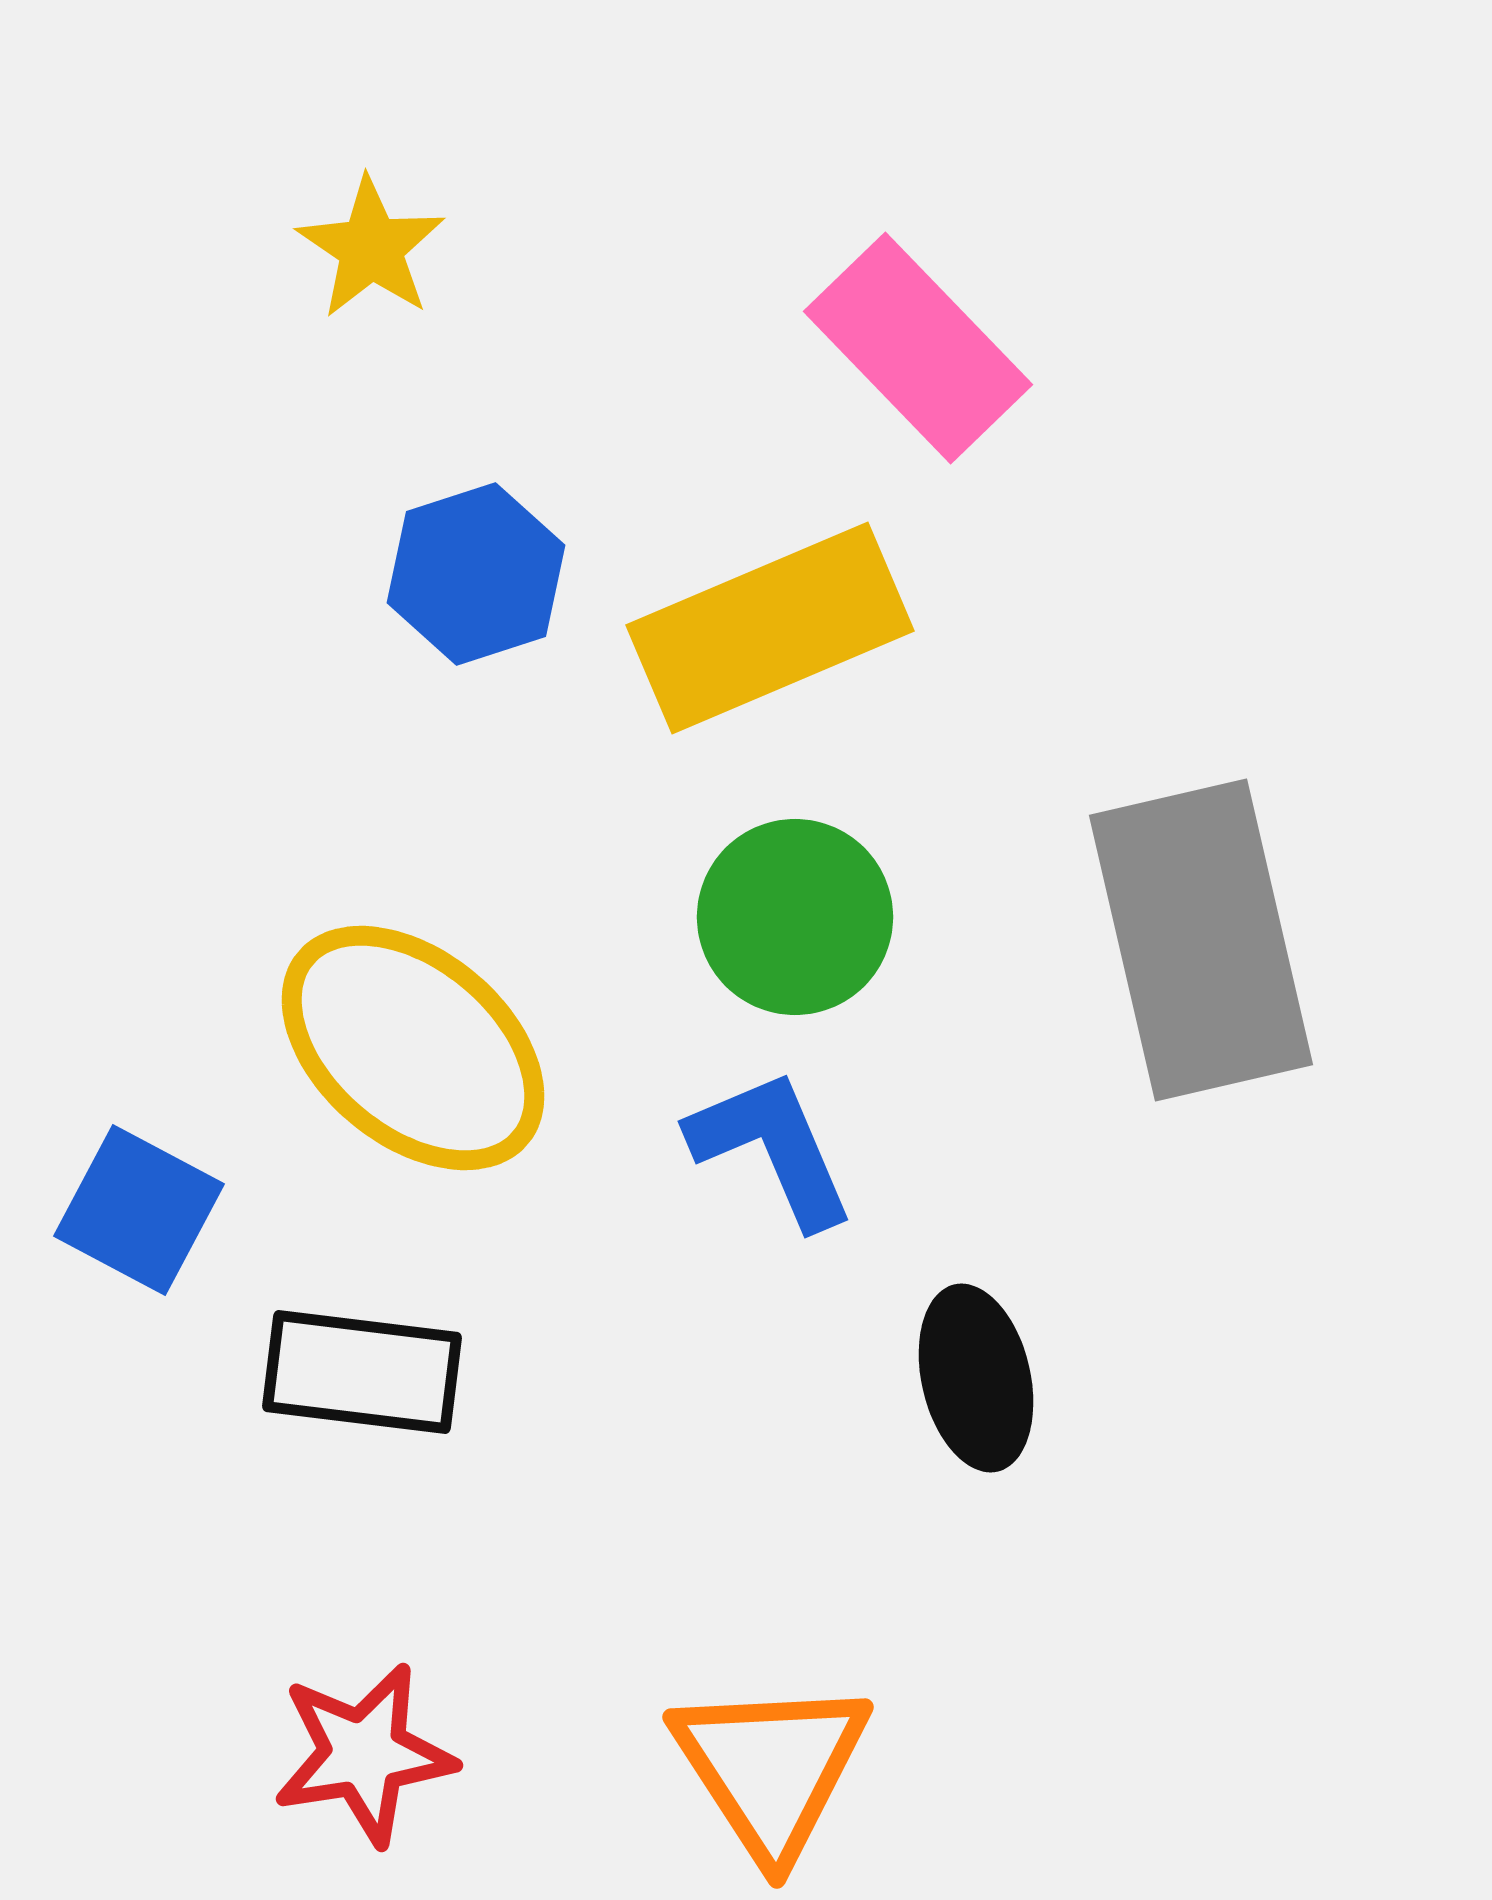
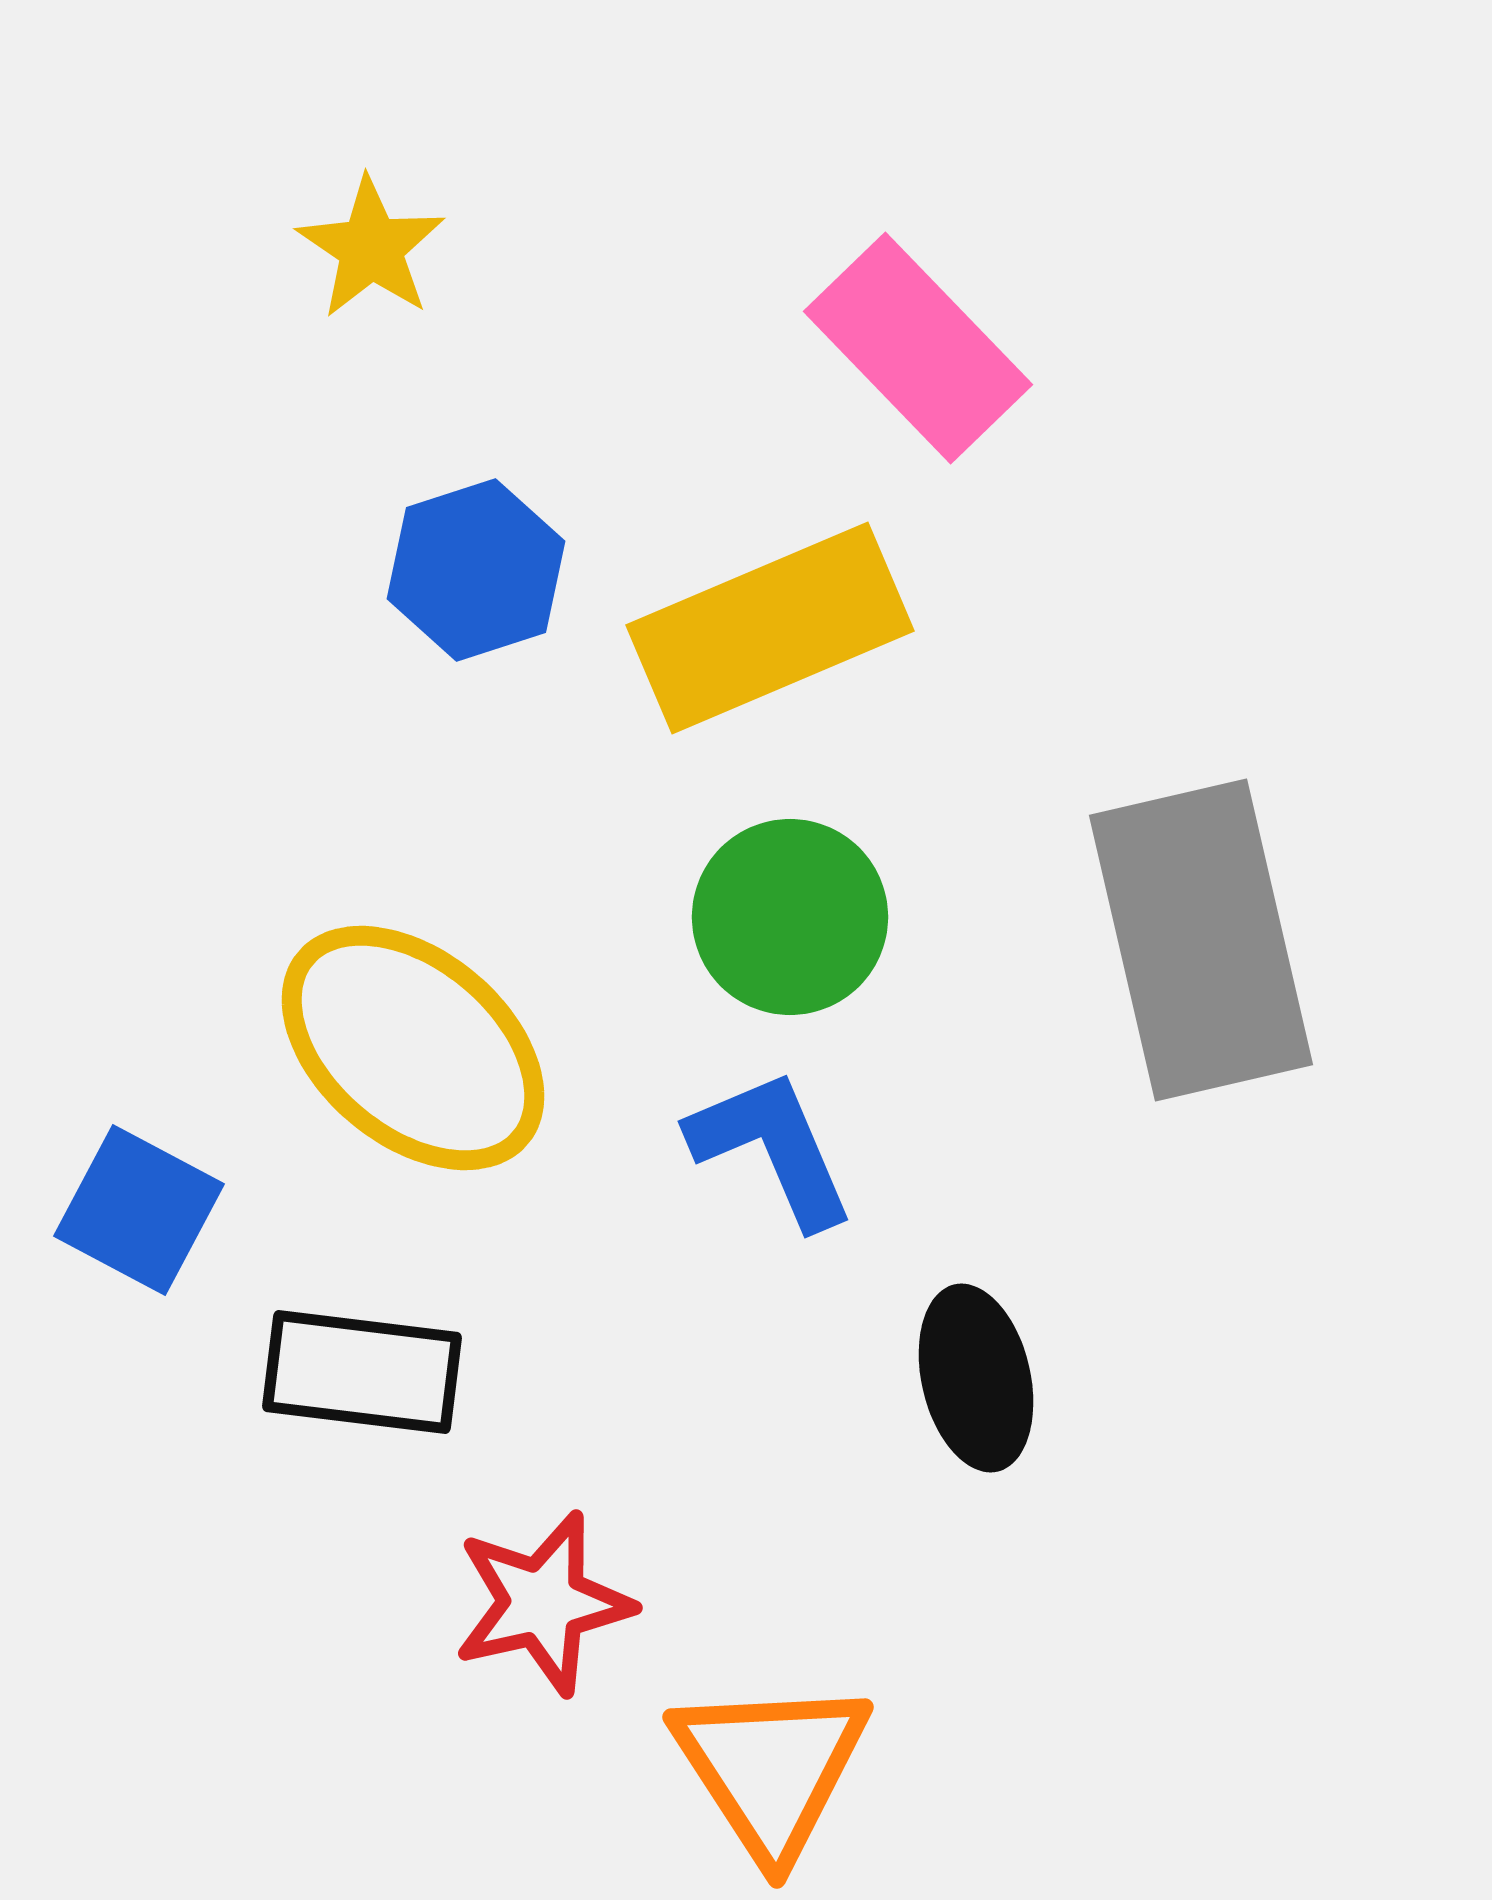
blue hexagon: moved 4 px up
green circle: moved 5 px left
red star: moved 179 px right, 151 px up; rotated 4 degrees counterclockwise
